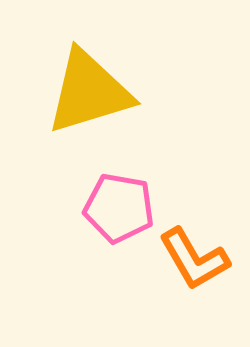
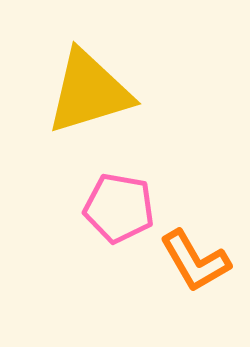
orange L-shape: moved 1 px right, 2 px down
